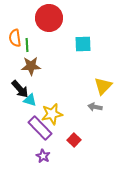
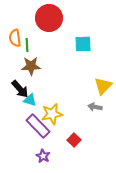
purple rectangle: moved 2 px left, 2 px up
